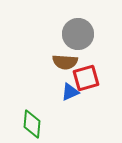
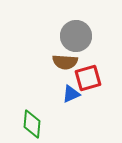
gray circle: moved 2 px left, 2 px down
red square: moved 2 px right
blue triangle: moved 1 px right, 2 px down
